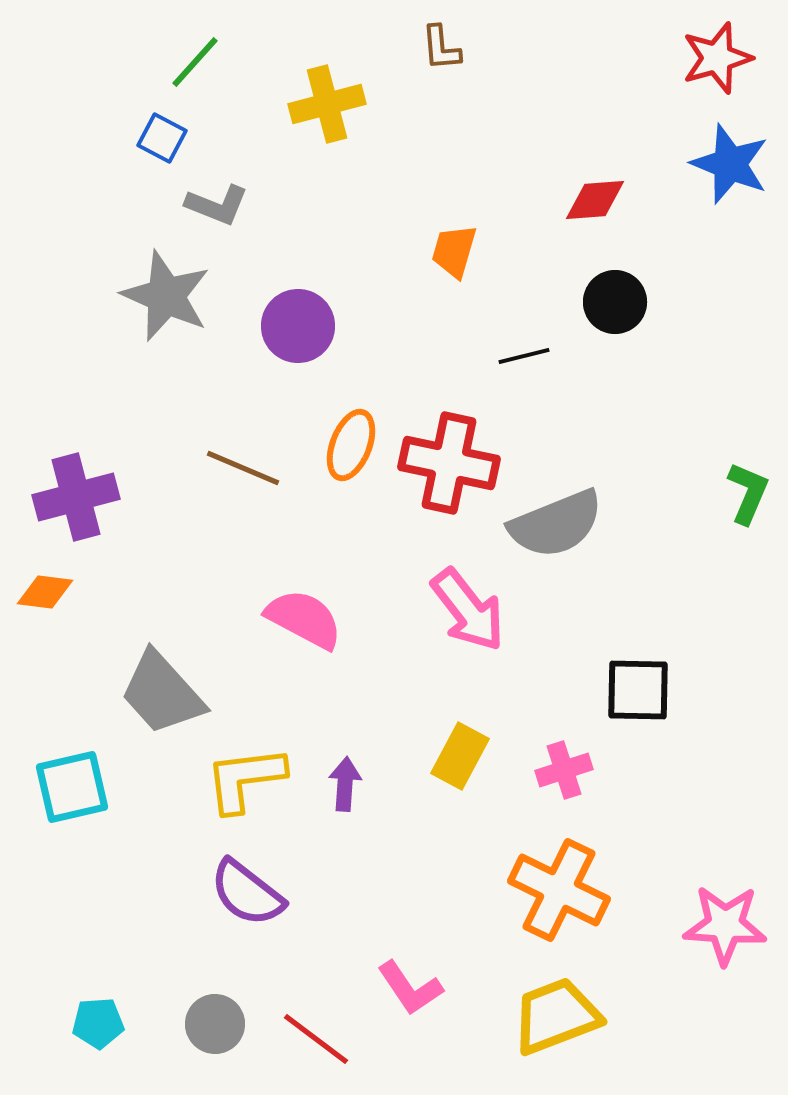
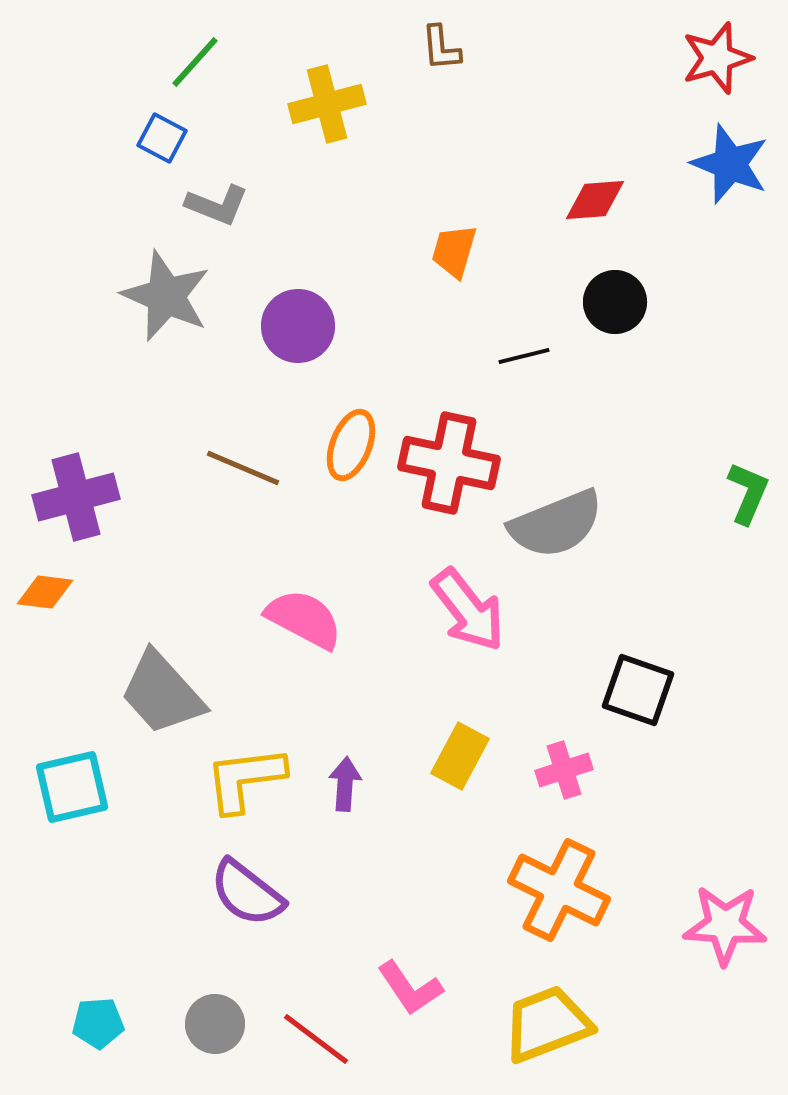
black square: rotated 18 degrees clockwise
yellow trapezoid: moved 9 px left, 8 px down
